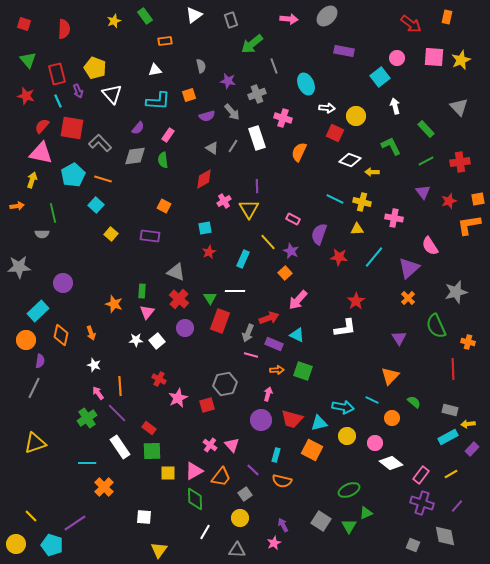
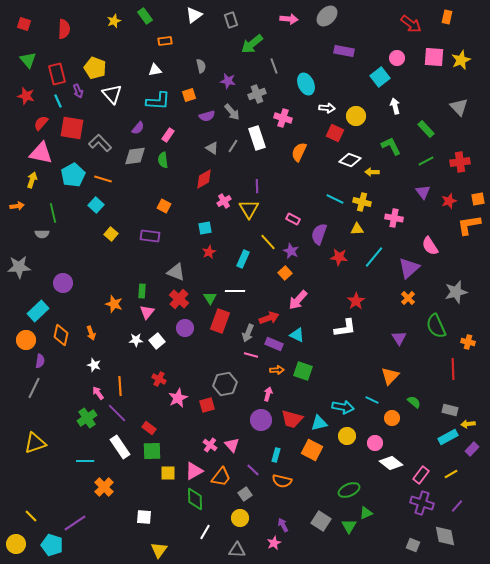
red semicircle at (42, 126): moved 1 px left, 3 px up
cyan line at (87, 463): moved 2 px left, 2 px up
